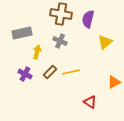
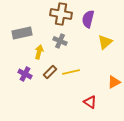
yellow arrow: moved 2 px right
